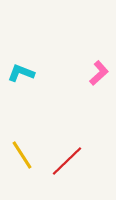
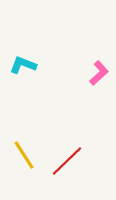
cyan L-shape: moved 2 px right, 8 px up
yellow line: moved 2 px right
